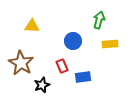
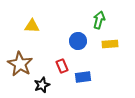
blue circle: moved 5 px right
brown star: moved 1 px left, 1 px down
